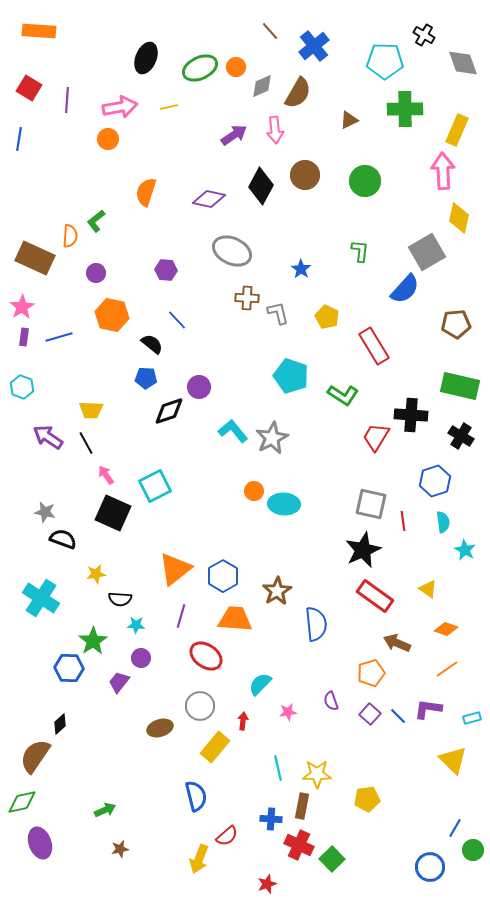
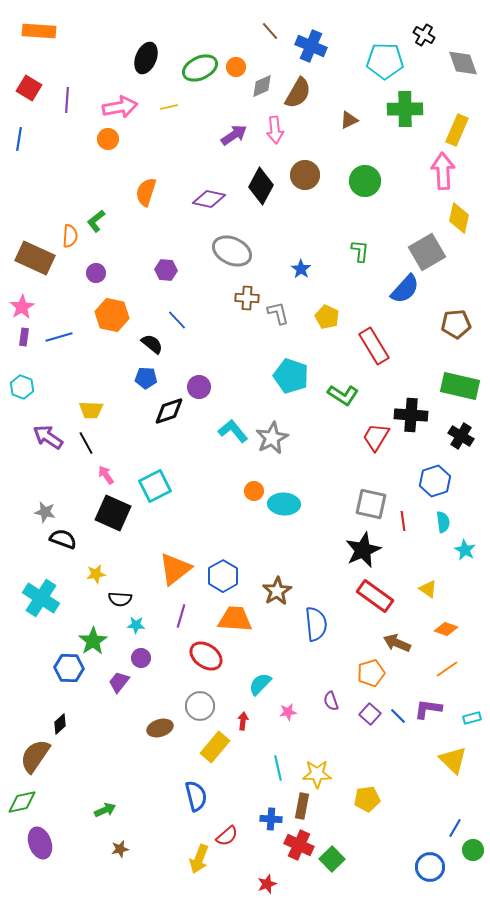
blue cross at (314, 46): moved 3 px left; rotated 28 degrees counterclockwise
